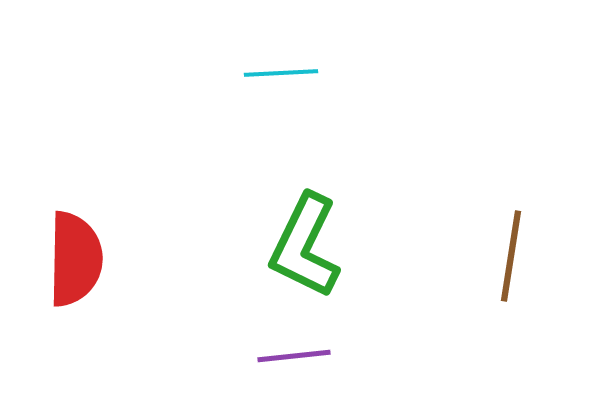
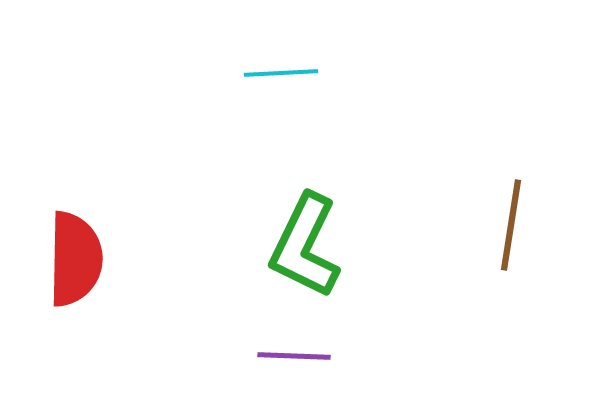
brown line: moved 31 px up
purple line: rotated 8 degrees clockwise
